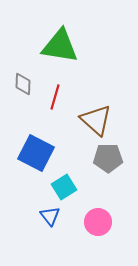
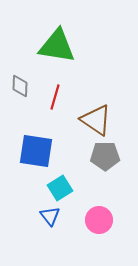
green triangle: moved 3 px left
gray diamond: moved 3 px left, 2 px down
brown triangle: rotated 8 degrees counterclockwise
blue square: moved 2 px up; rotated 18 degrees counterclockwise
gray pentagon: moved 3 px left, 2 px up
cyan square: moved 4 px left, 1 px down
pink circle: moved 1 px right, 2 px up
